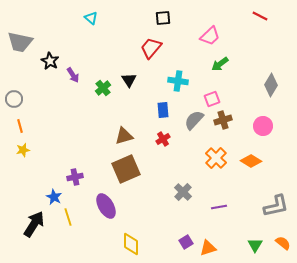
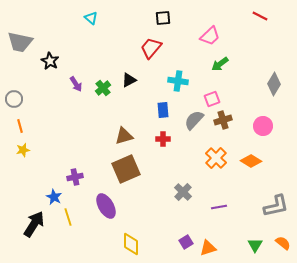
purple arrow: moved 3 px right, 9 px down
black triangle: rotated 35 degrees clockwise
gray diamond: moved 3 px right, 1 px up
red cross: rotated 32 degrees clockwise
